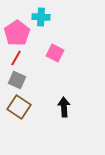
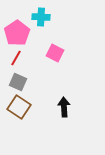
gray square: moved 1 px right, 2 px down
